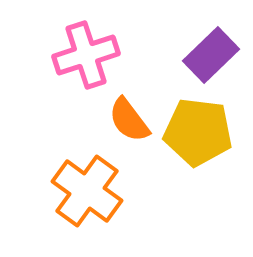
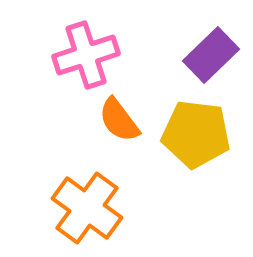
orange semicircle: moved 10 px left
yellow pentagon: moved 2 px left, 2 px down
orange cross: moved 17 px down
